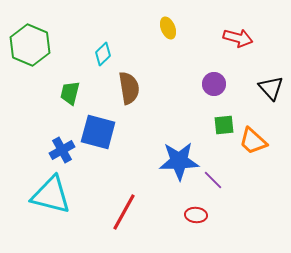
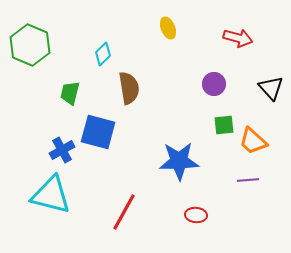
purple line: moved 35 px right; rotated 50 degrees counterclockwise
